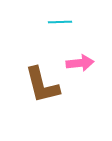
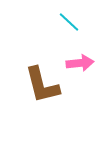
cyan line: moved 9 px right; rotated 45 degrees clockwise
